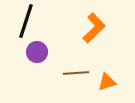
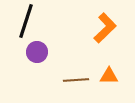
orange L-shape: moved 11 px right
brown line: moved 7 px down
orange triangle: moved 2 px right, 6 px up; rotated 18 degrees clockwise
